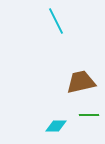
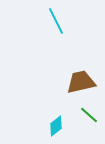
green line: rotated 42 degrees clockwise
cyan diamond: rotated 40 degrees counterclockwise
